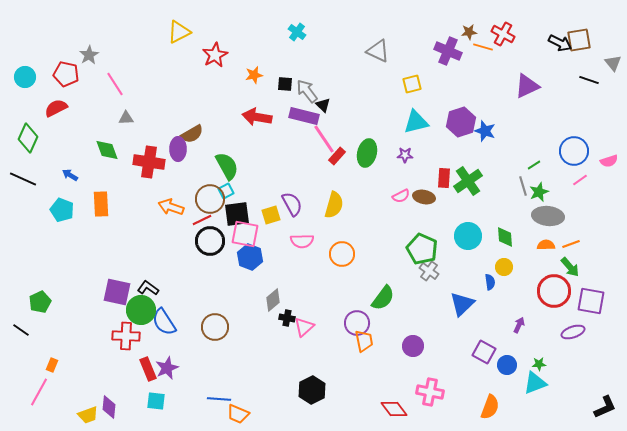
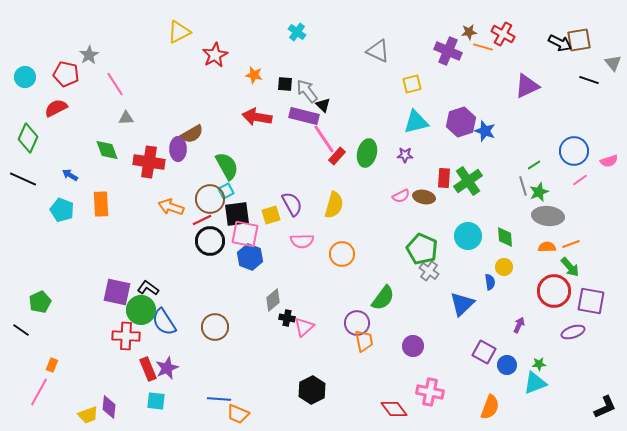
orange star at (254, 75): rotated 24 degrees clockwise
orange semicircle at (546, 245): moved 1 px right, 2 px down
